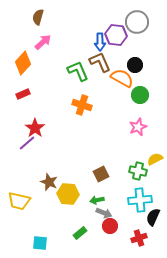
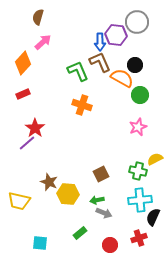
red circle: moved 19 px down
